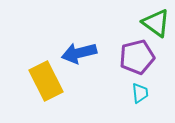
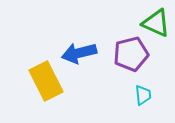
green triangle: rotated 12 degrees counterclockwise
purple pentagon: moved 6 px left, 3 px up
cyan trapezoid: moved 3 px right, 2 px down
